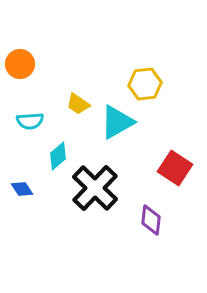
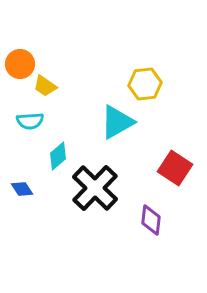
yellow trapezoid: moved 33 px left, 18 px up
